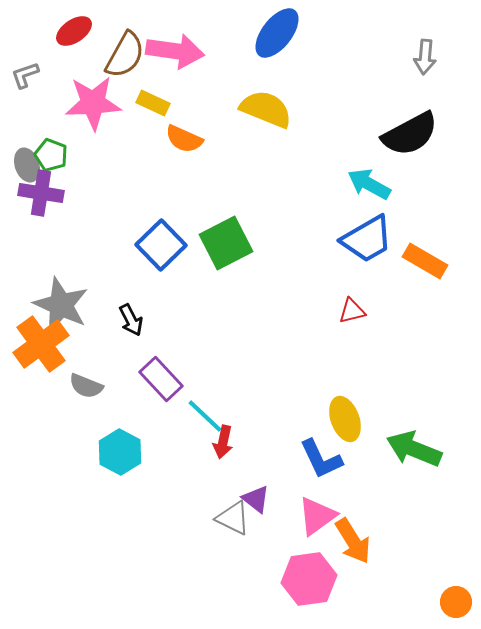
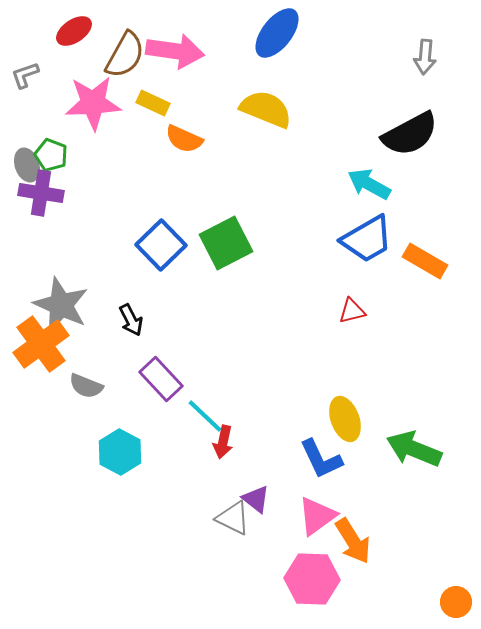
pink hexagon: moved 3 px right; rotated 10 degrees clockwise
